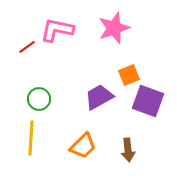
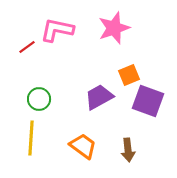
orange trapezoid: rotated 100 degrees counterclockwise
